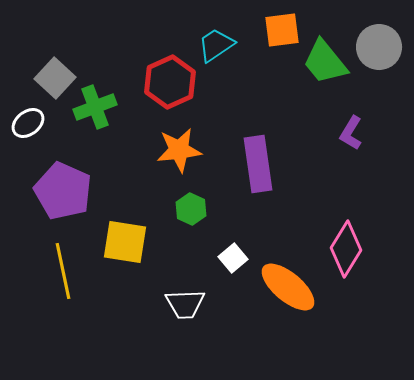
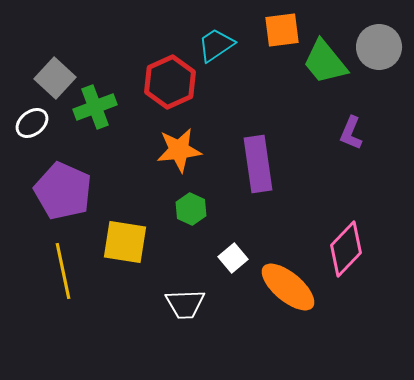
white ellipse: moved 4 px right
purple L-shape: rotated 8 degrees counterclockwise
pink diamond: rotated 12 degrees clockwise
